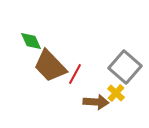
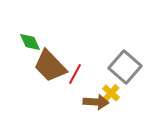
green diamond: moved 1 px left, 1 px down
yellow cross: moved 5 px left
